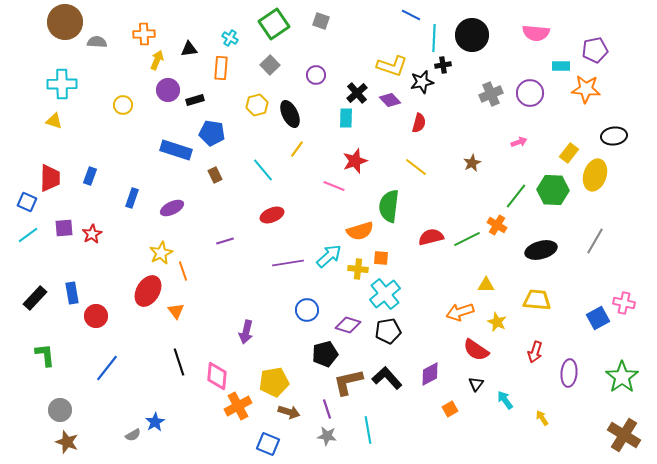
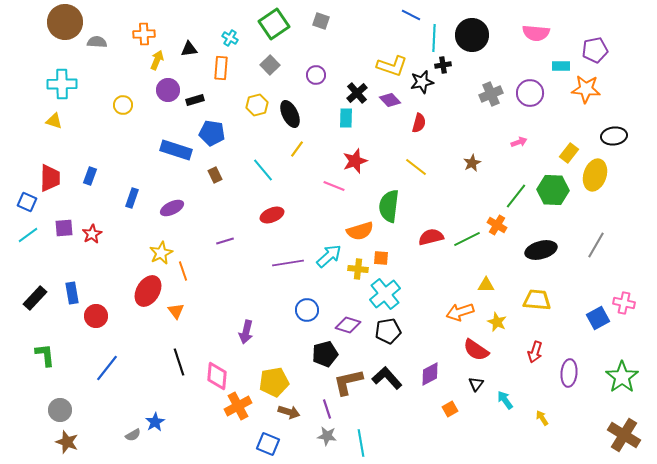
gray line at (595, 241): moved 1 px right, 4 px down
cyan line at (368, 430): moved 7 px left, 13 px down
